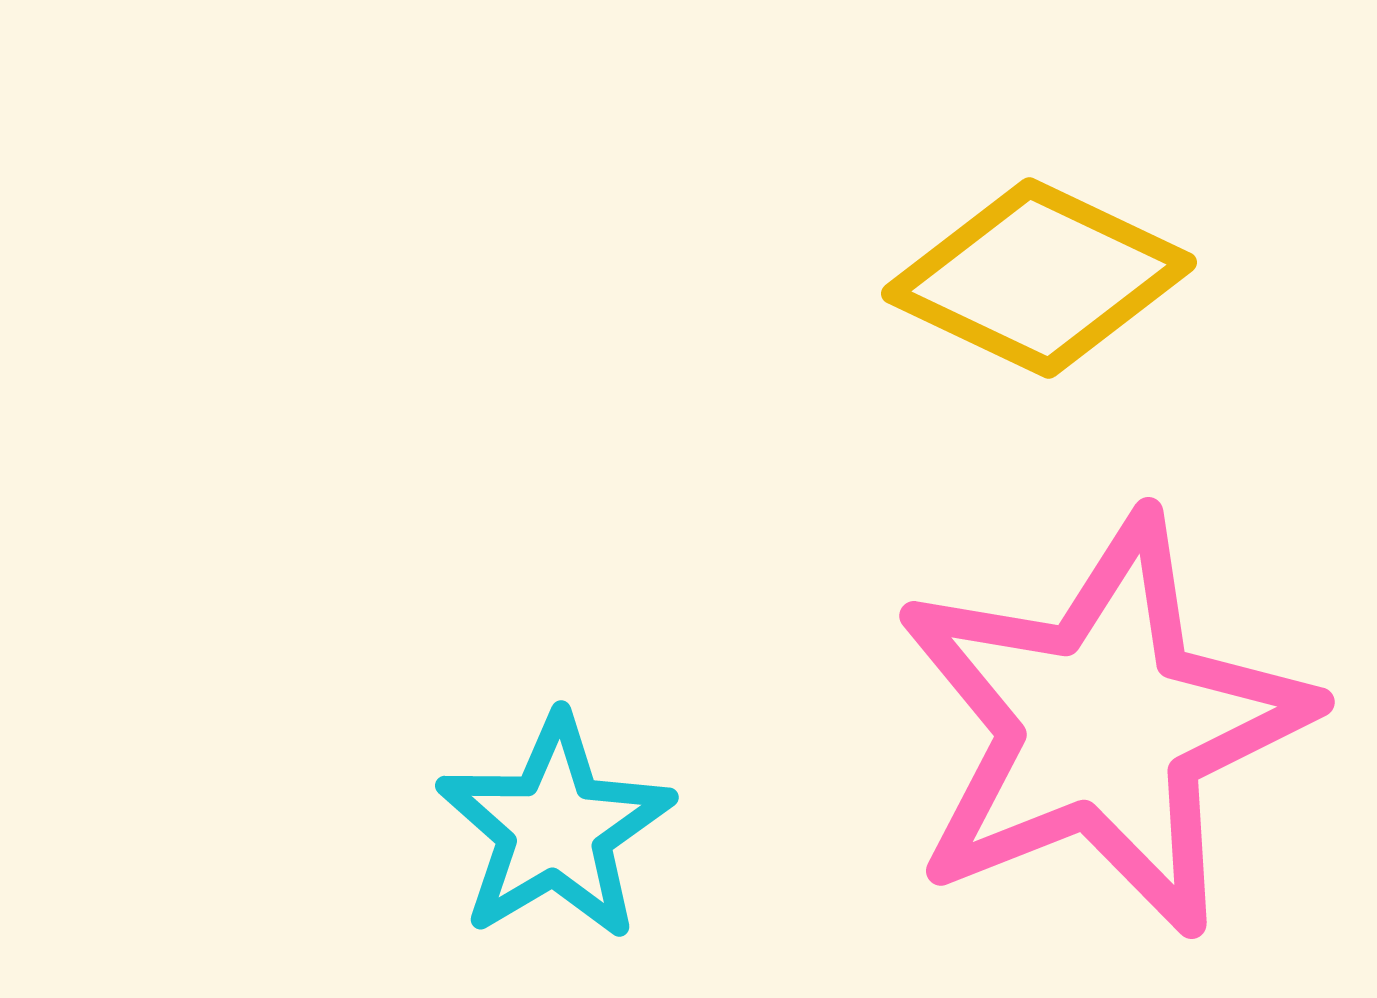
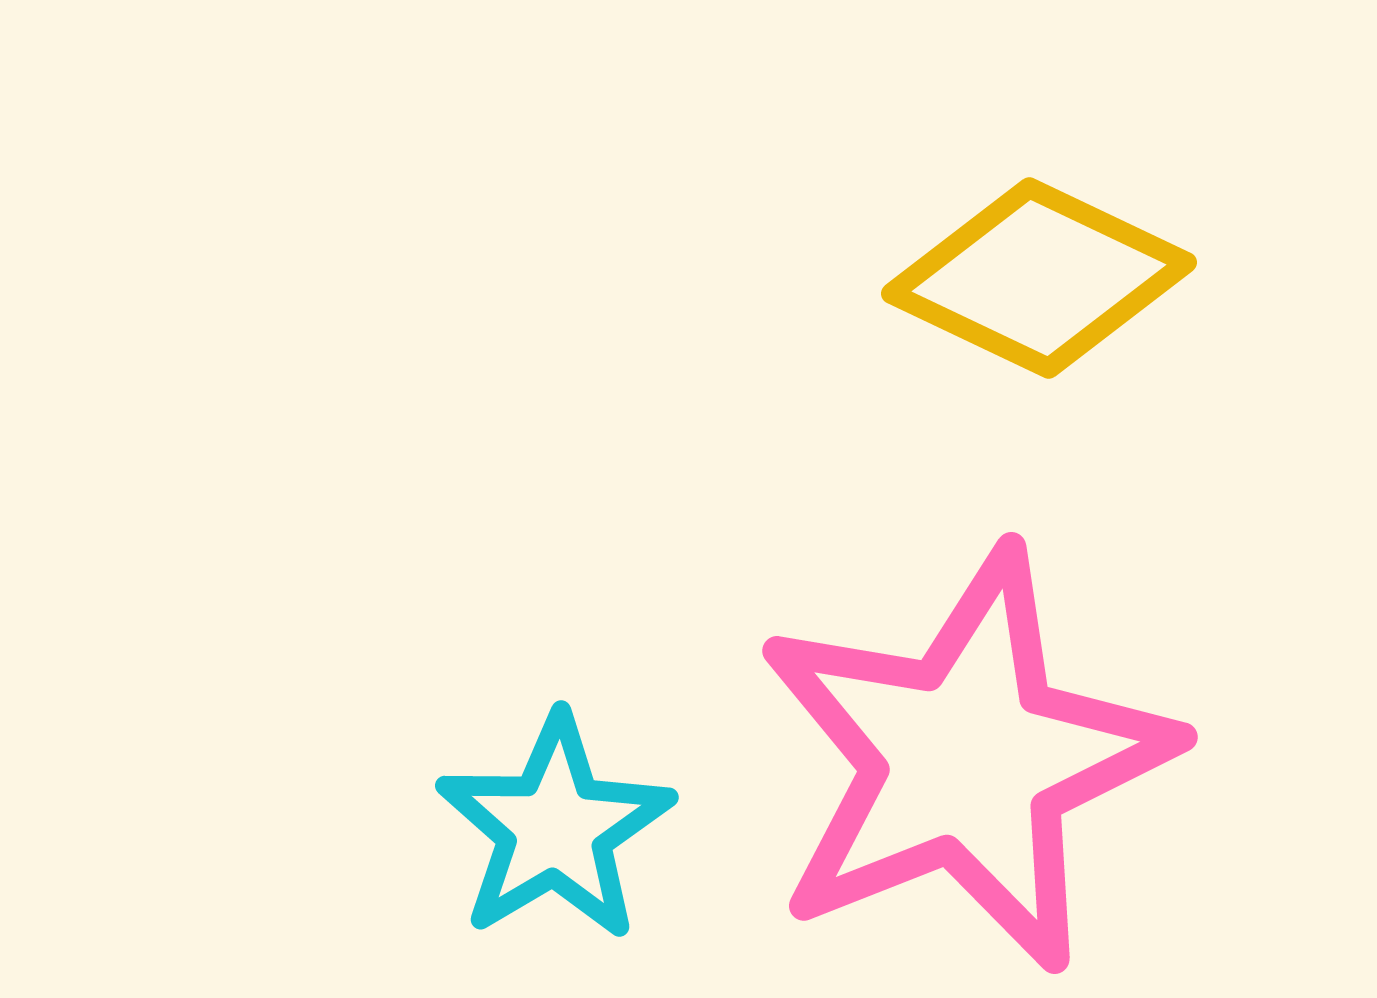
pink star: moved 137 px left, 35 px down
